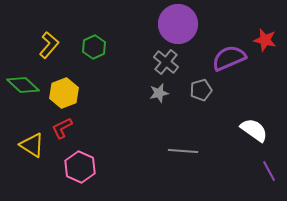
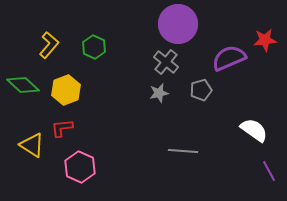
red star: rotated 20 degrees counterclockwise
green hexagon: rotated 10 degrees counterclockwise
yellow hexagon: moved 2 px right, 3 px up
red L-shape: rotated 20 degrees clockwise
